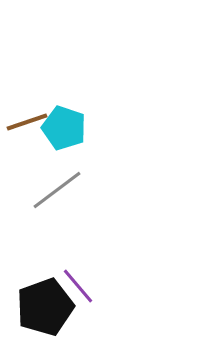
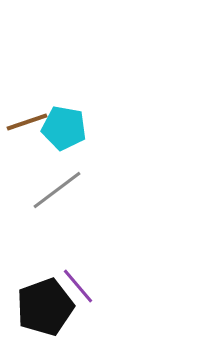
cyan pentagon: rotated 9 degrees counterclockwise
